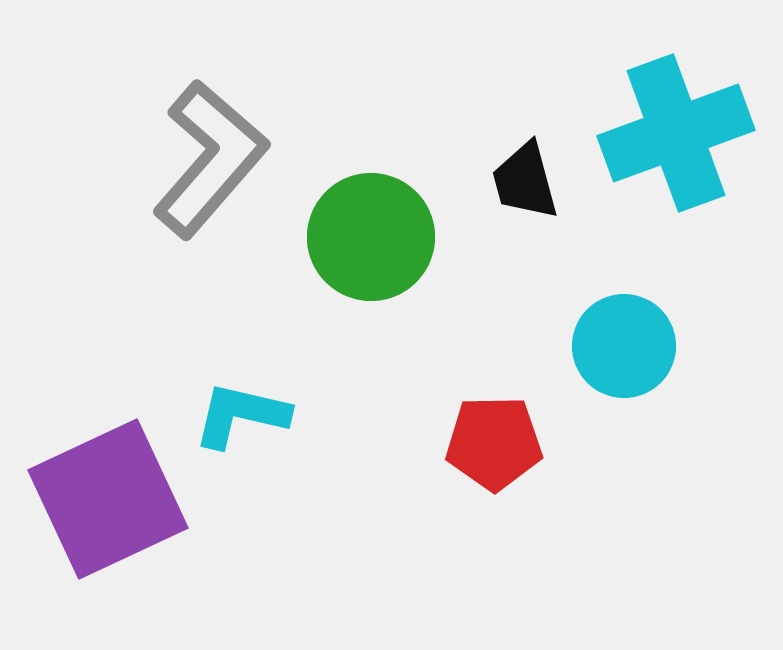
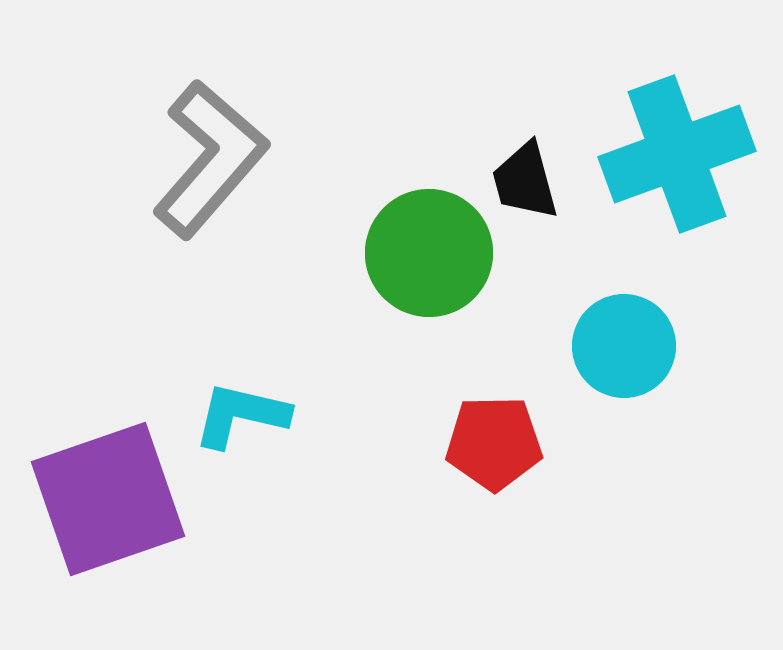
cyan cross: moved 1 px right, 21 px down
green circle: moved 58 px right, 16 px down
purple square: rotated 6 degrees clockwise
